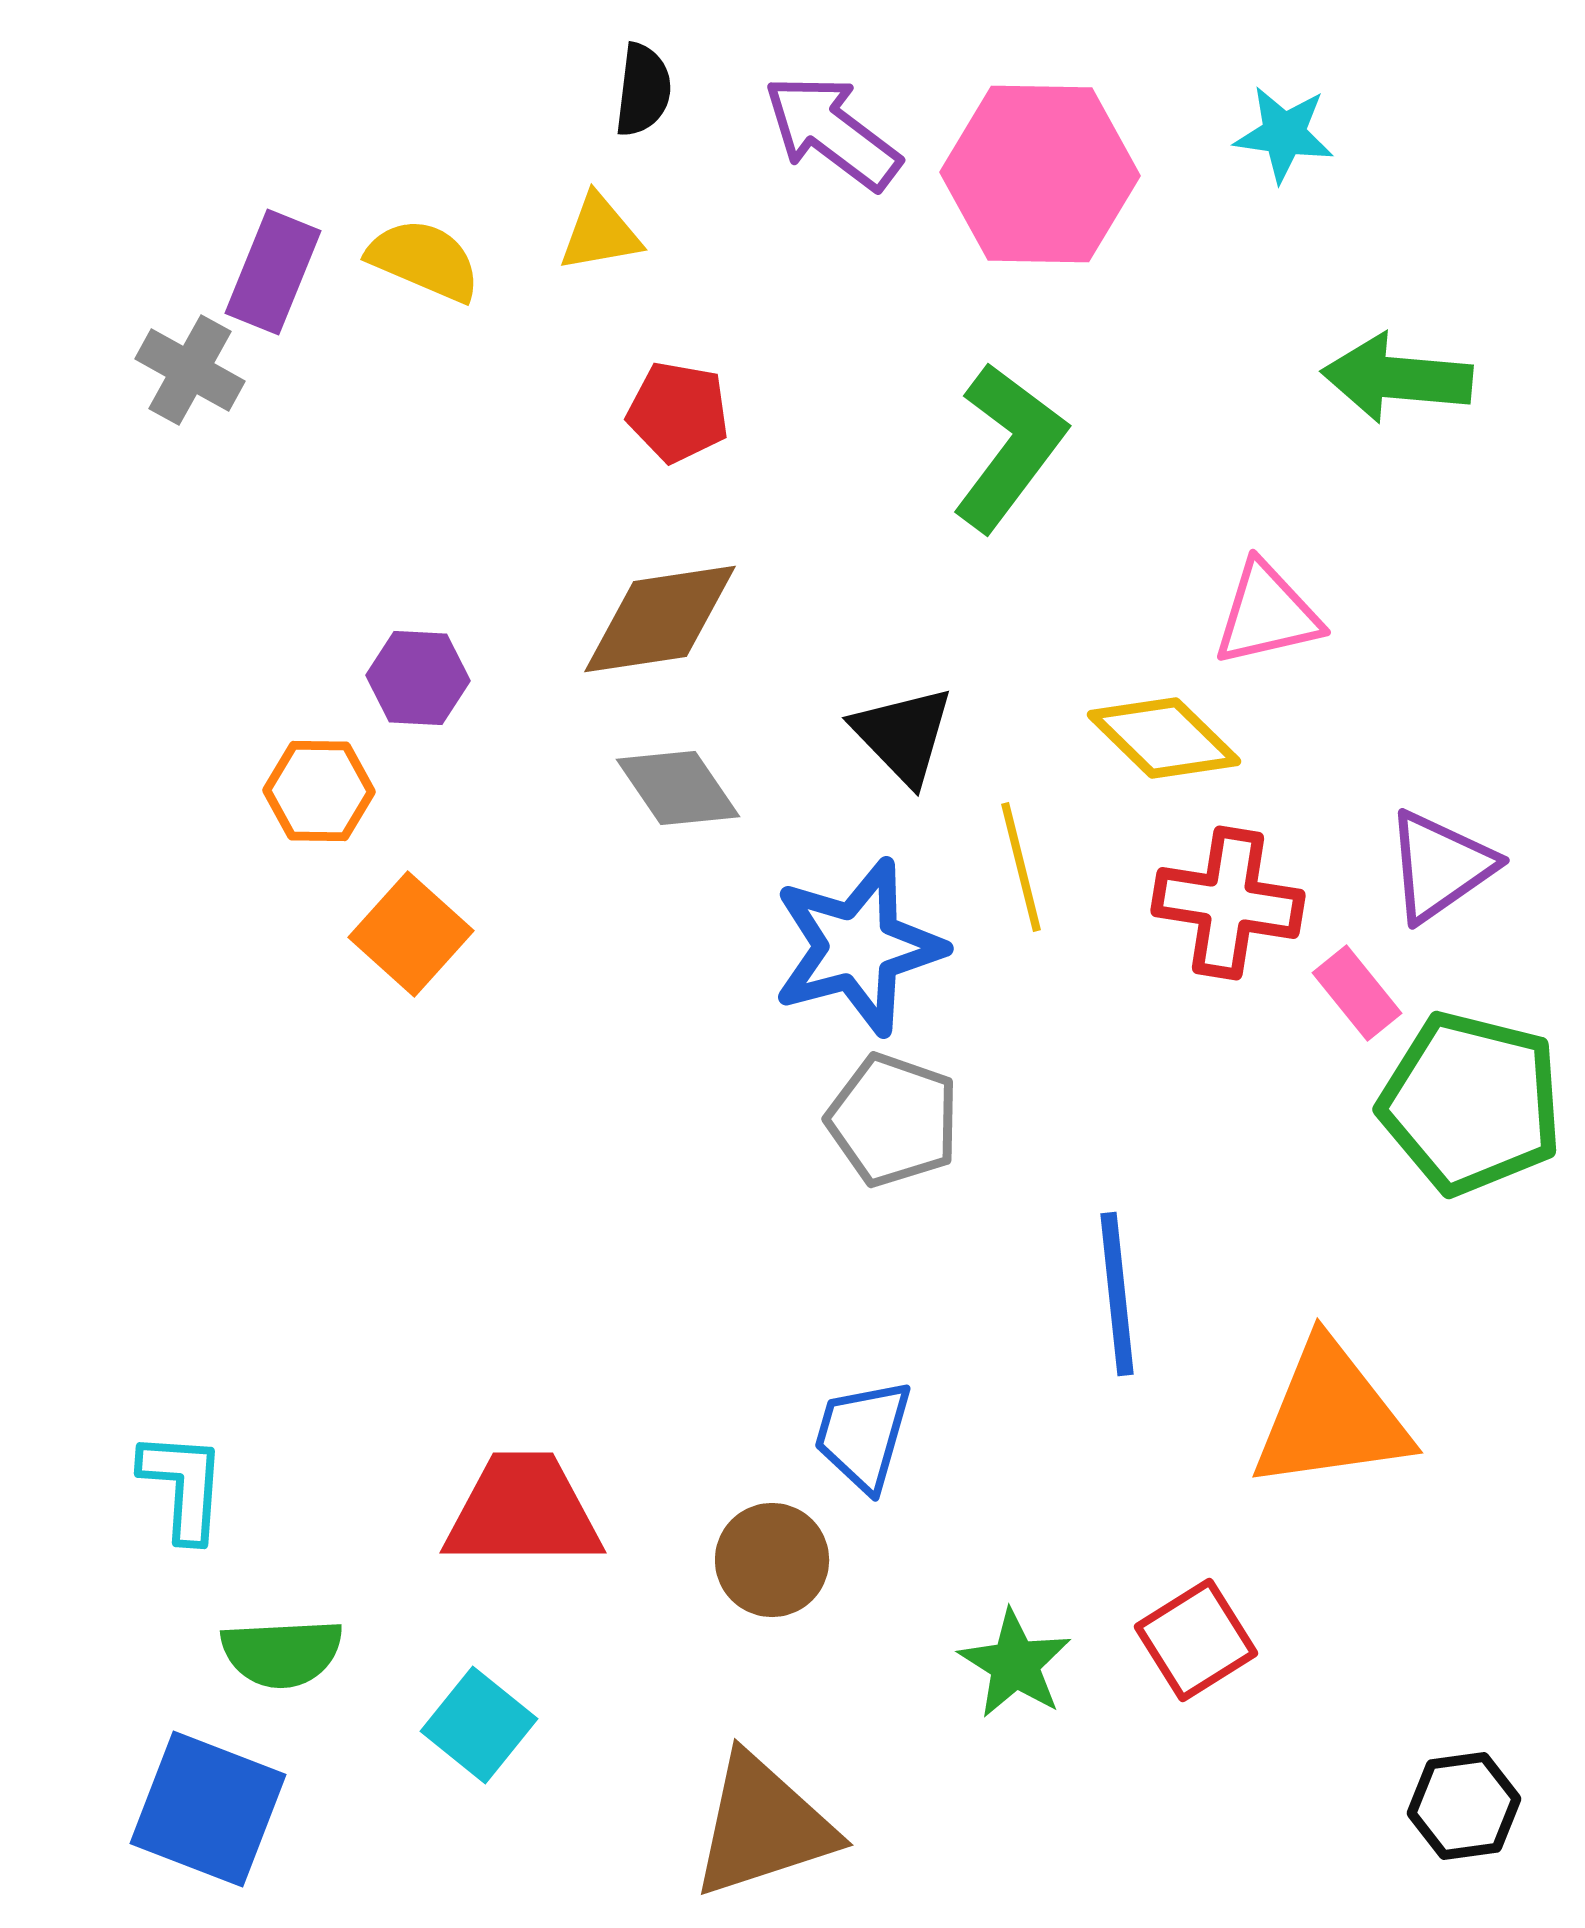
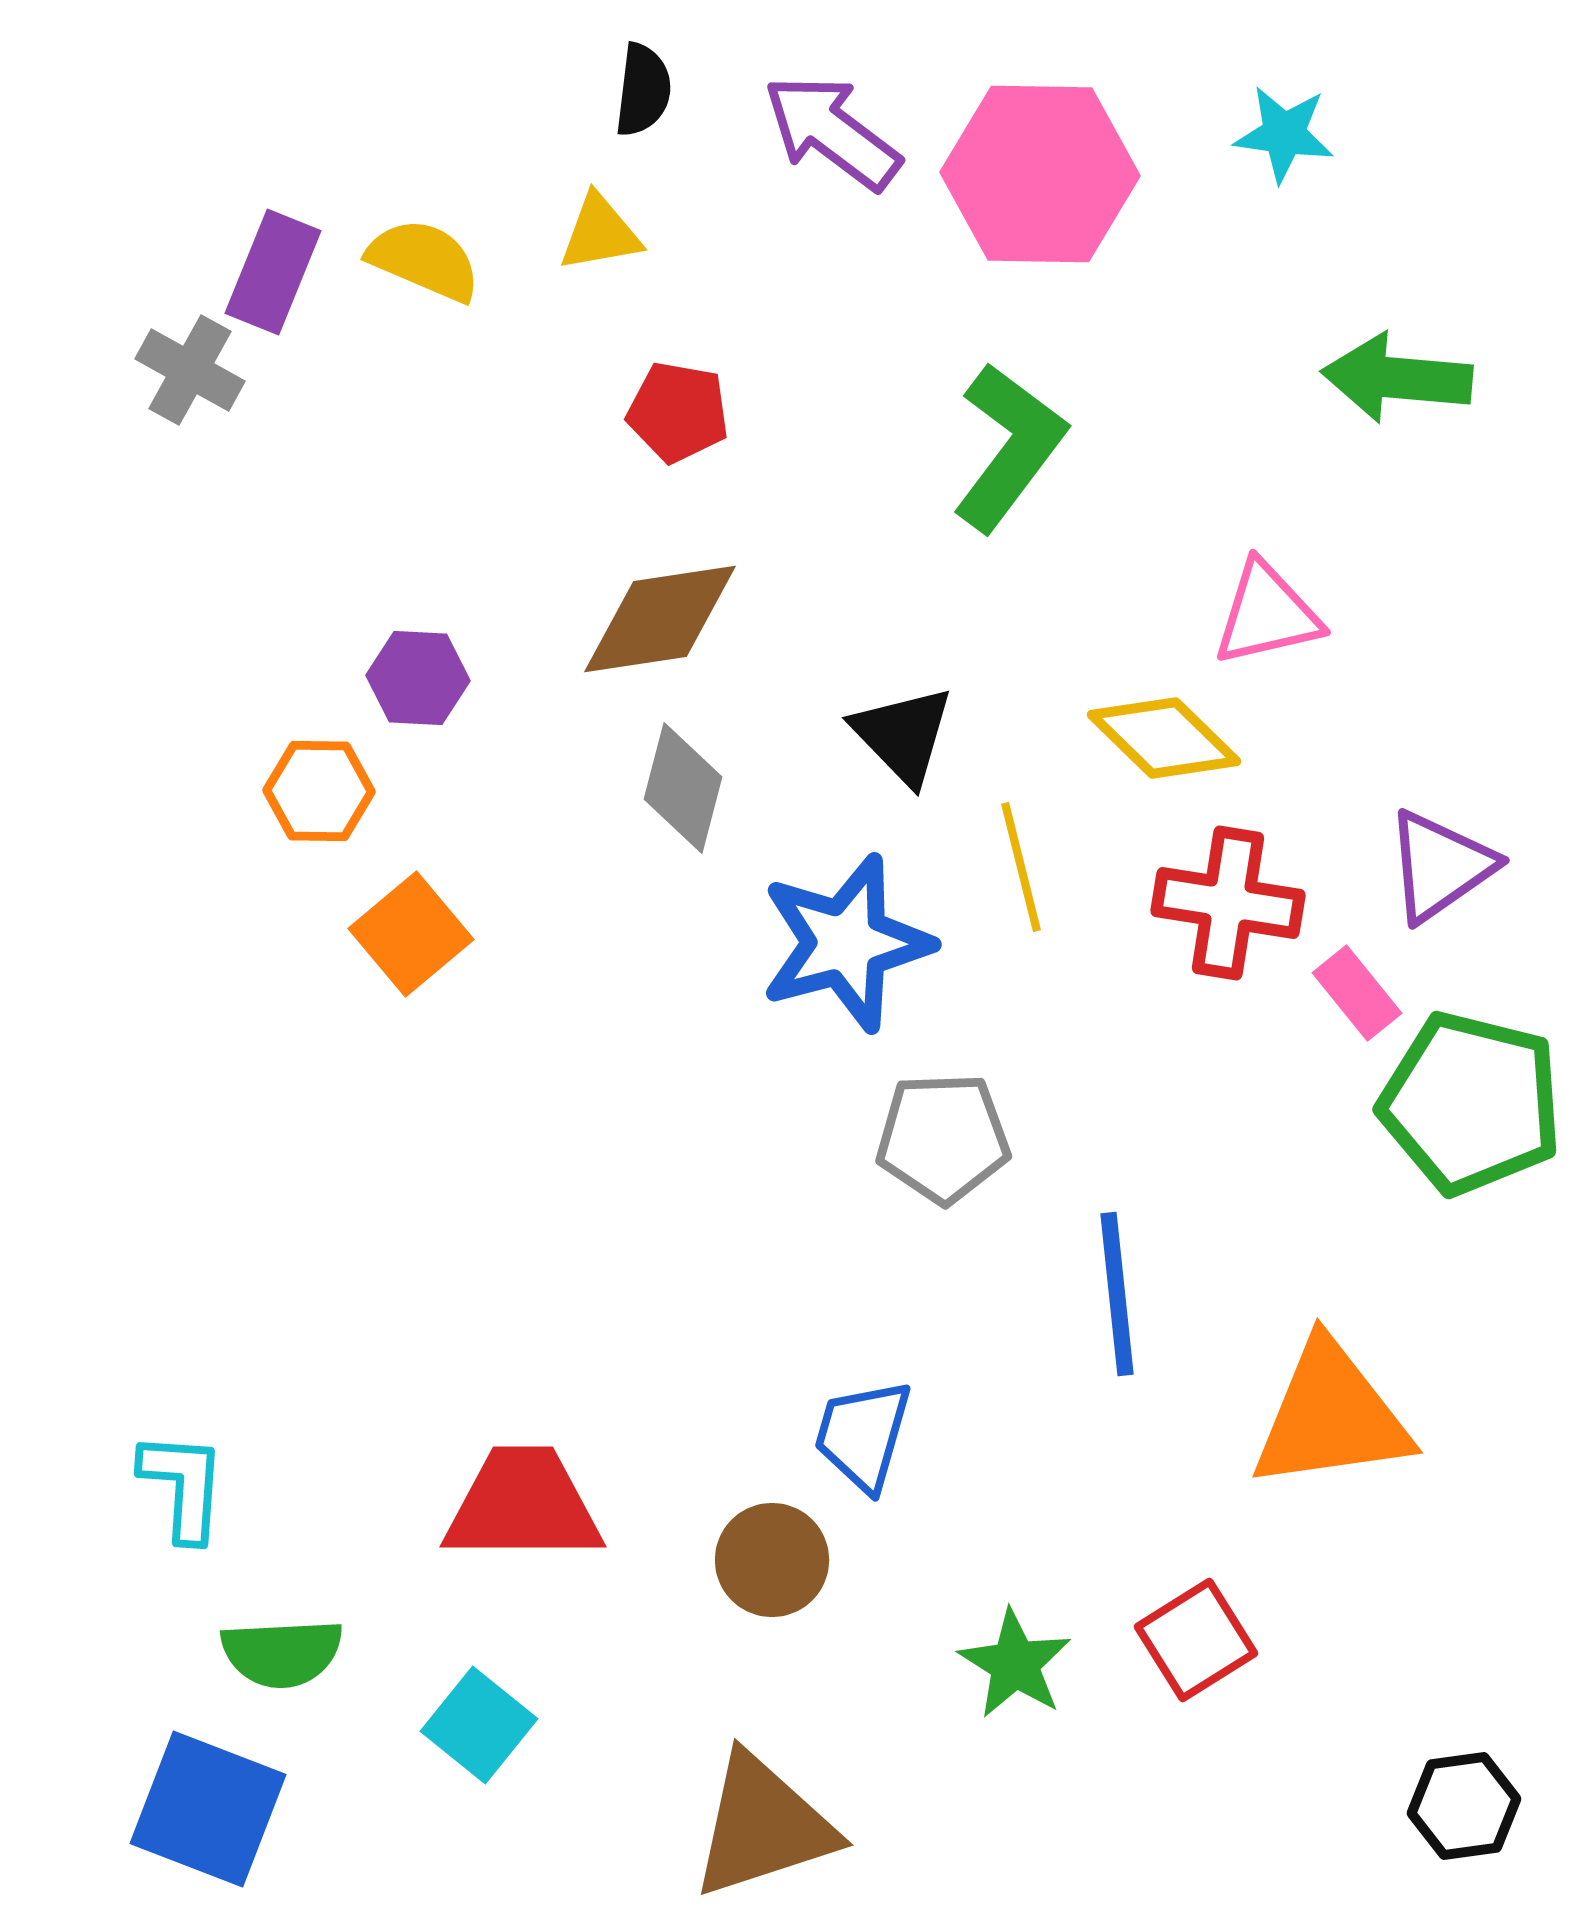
gray diamond: moved 5 px right; rotated 49 degrees clockwise
orange square: rotated 8 degrees clockwise
blue star: moved 12 px left, 4 px up
gray pentagon: moved 50 px right, 18 px down; rotated 21 degrees counterclockwise
red trapezoid: moved 6 px up
